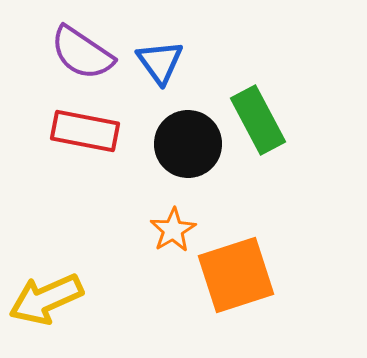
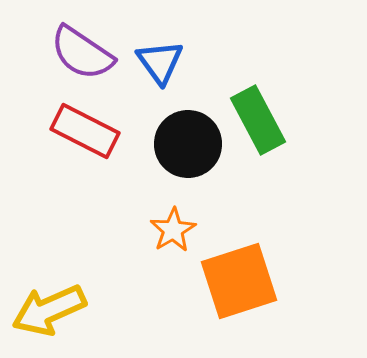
red rectangle: rotated 16 degrees clockwise
orange square: moved 3 px right, 6 px down
yellow arrow: moved 3 px right, 11 px down
